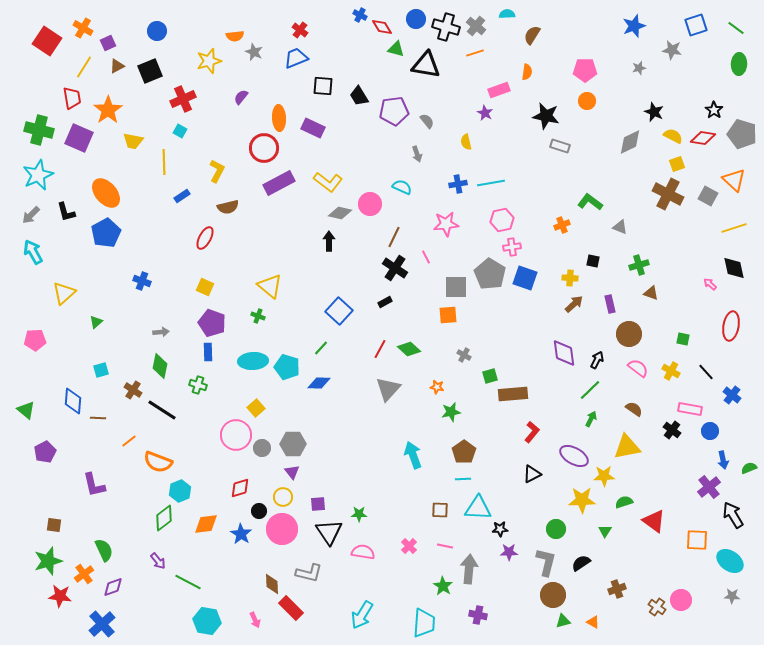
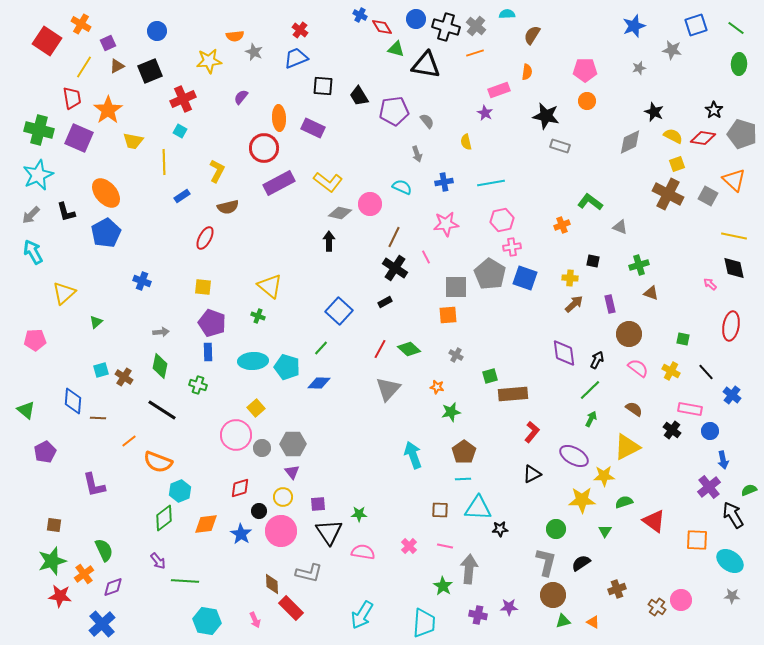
orange cross at (83, 28): moved 2 px left, 4 px up
yellow star at (209, 61): rotated 10 degrees clockwise
blue cross at (458, 184): moved 14 px left, 2 px up
yellow line at (734, 228): moved 8 px down; rotated 30 degrees clockwise
yellow square at (205, 287): moved 2 px left; rotated 18 degrees counterclockwise
gray cross at (464, 355): moved 8 px left
brown cross at (133, 390): moved 9 px left, 13 px up
yellow triangle at (627, 447): rotated 16 degrees counterclockwise
green semicircle at (749, 468): moved 22 px down
pink circle at (282, 529): moved 1 px left, 2 px down
purple star at (509, 552): moved 55 px down
green star at (48, 561): moved 4 px right
green line at (188, 582): moved 3 px left, 1 px up; rotated 24 degrees counterclockwise
